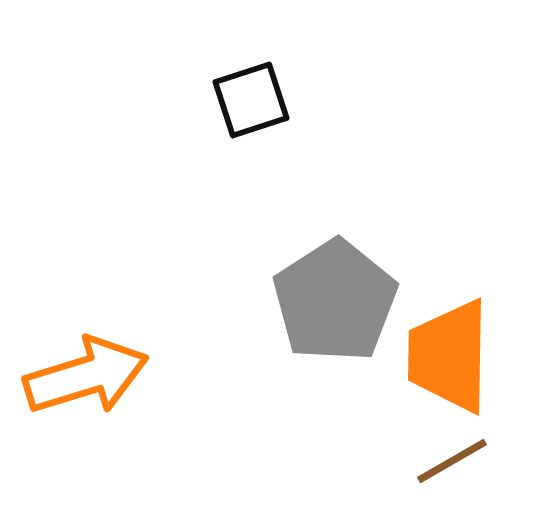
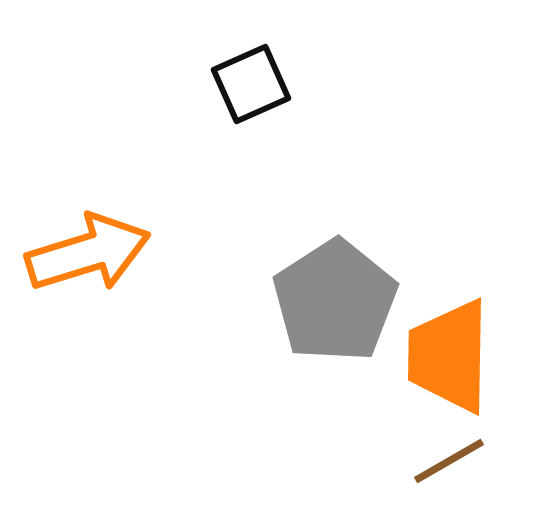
black square: moved 16 px up; rotated 6 degrees counterclockwise
orange arrow: moved 2 px right, 123 px up
brown line: moved 3 px left
